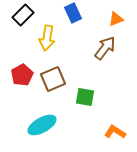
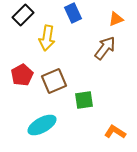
brown square: moved 1 px right, 2 px down
green square: moved 1 px left, 3 px down; rotated 18 degrees counterclockwise
